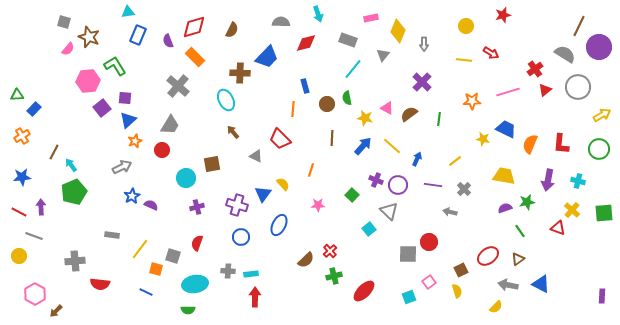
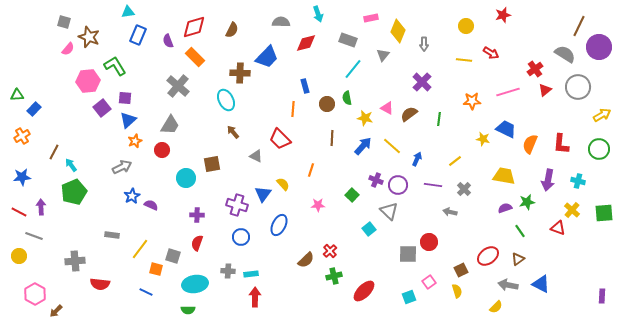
purple cross at (197, 207): moved 8 px down; rotated 16 degrees clockwise
